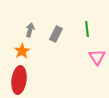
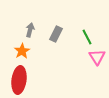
green line: moved 8 px down; rotated 21 degrees counterclockwise
